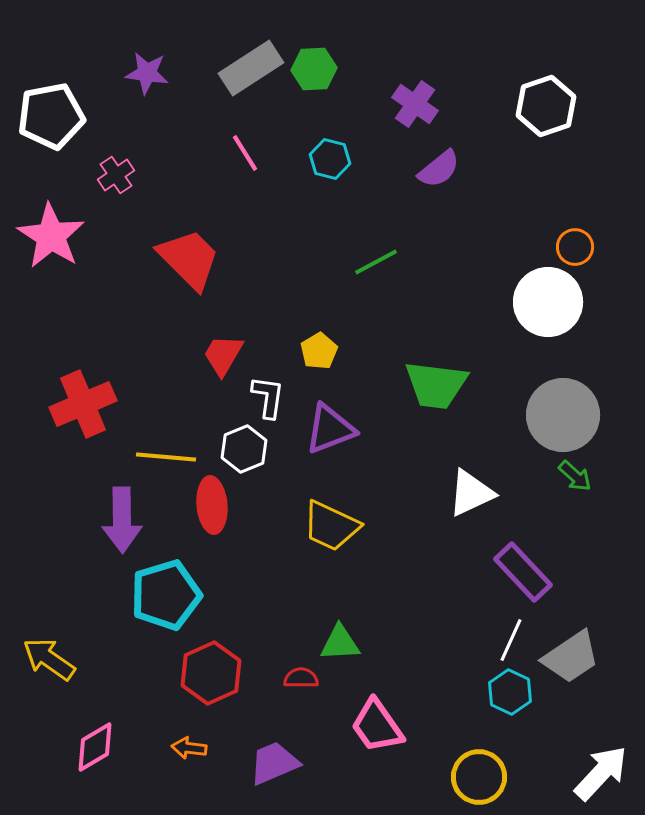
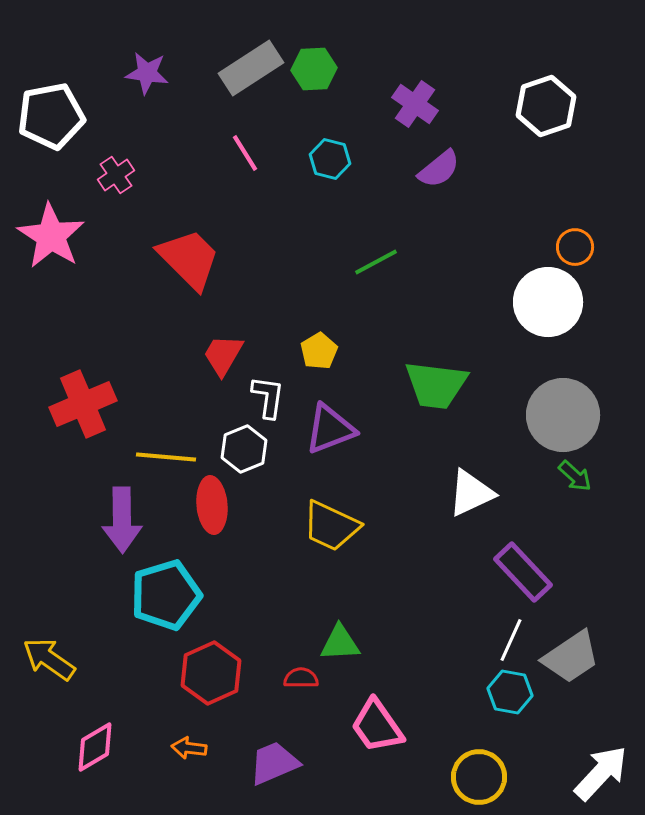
cyan hexagon at (510, 692): rotated 15 degrees counterclockwise
